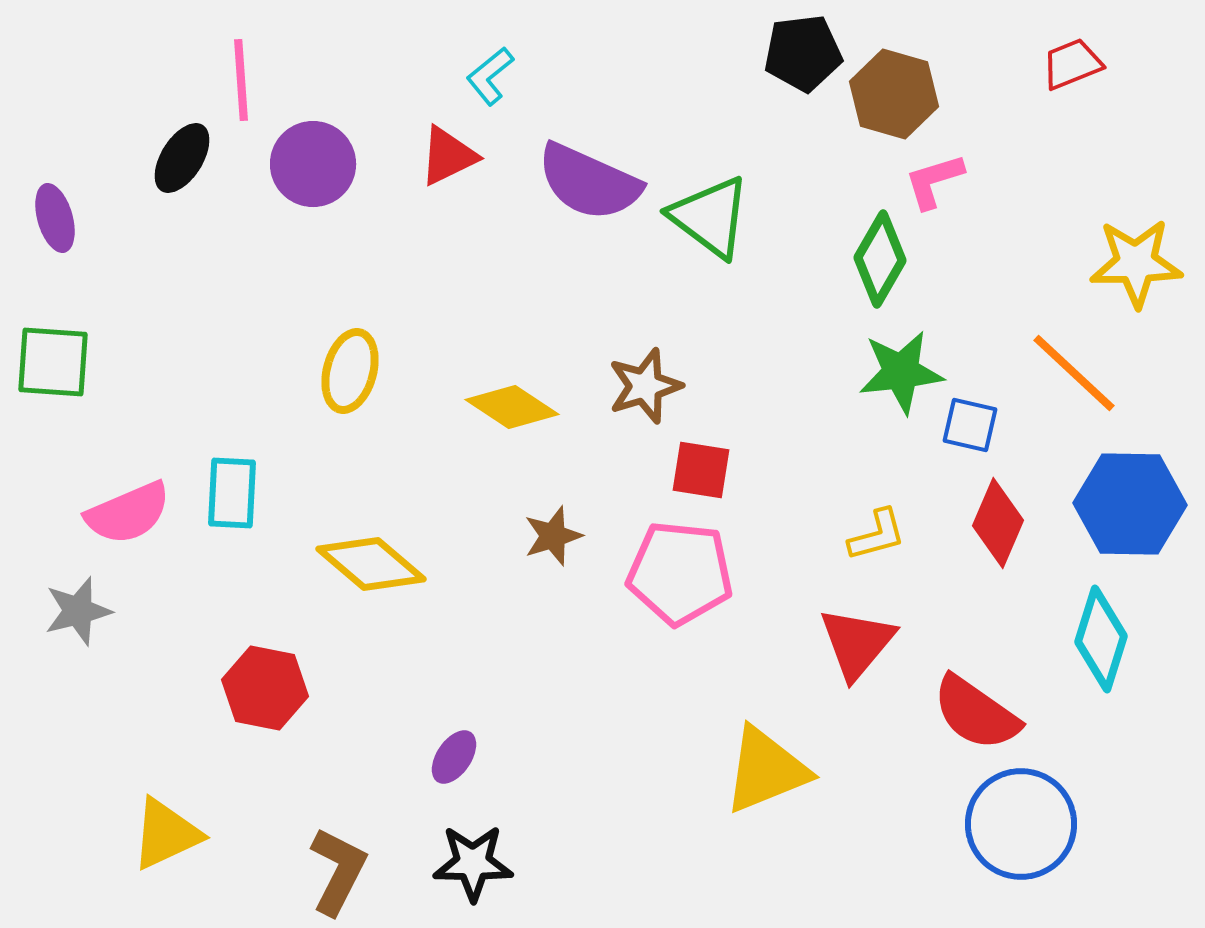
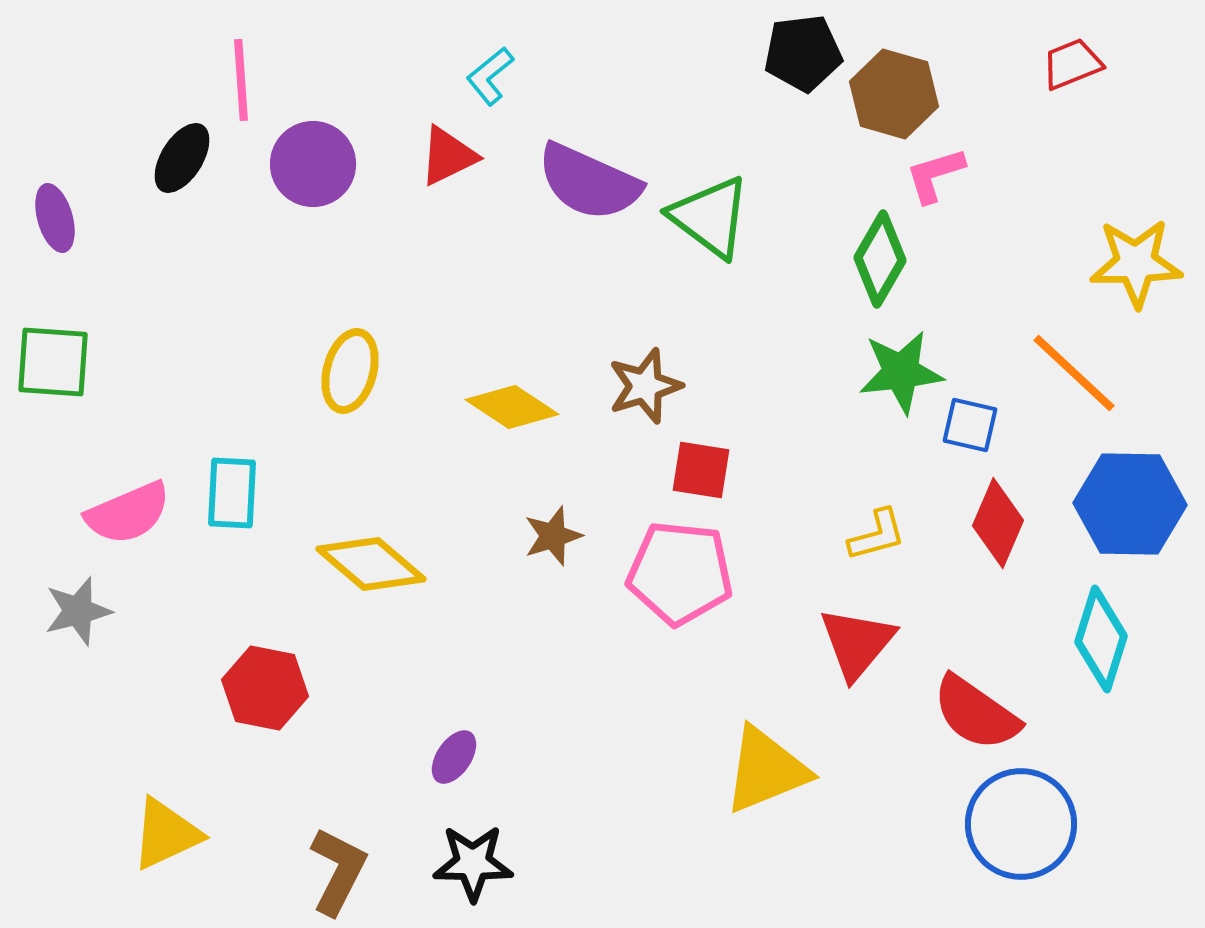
pink L-shape at (934, 181): moved 1 px right, 6 px up
